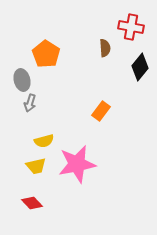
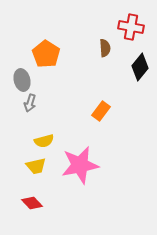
pink star: moved 3 px right, 1 px down
